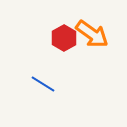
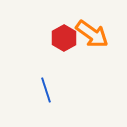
blue line: moved 3 px right, 6 px down; rotated 40 degrees clockwise
